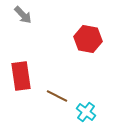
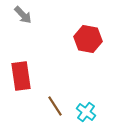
brown line: moved 2 px left, 10 px down; rotated 30 degrees clockwise
